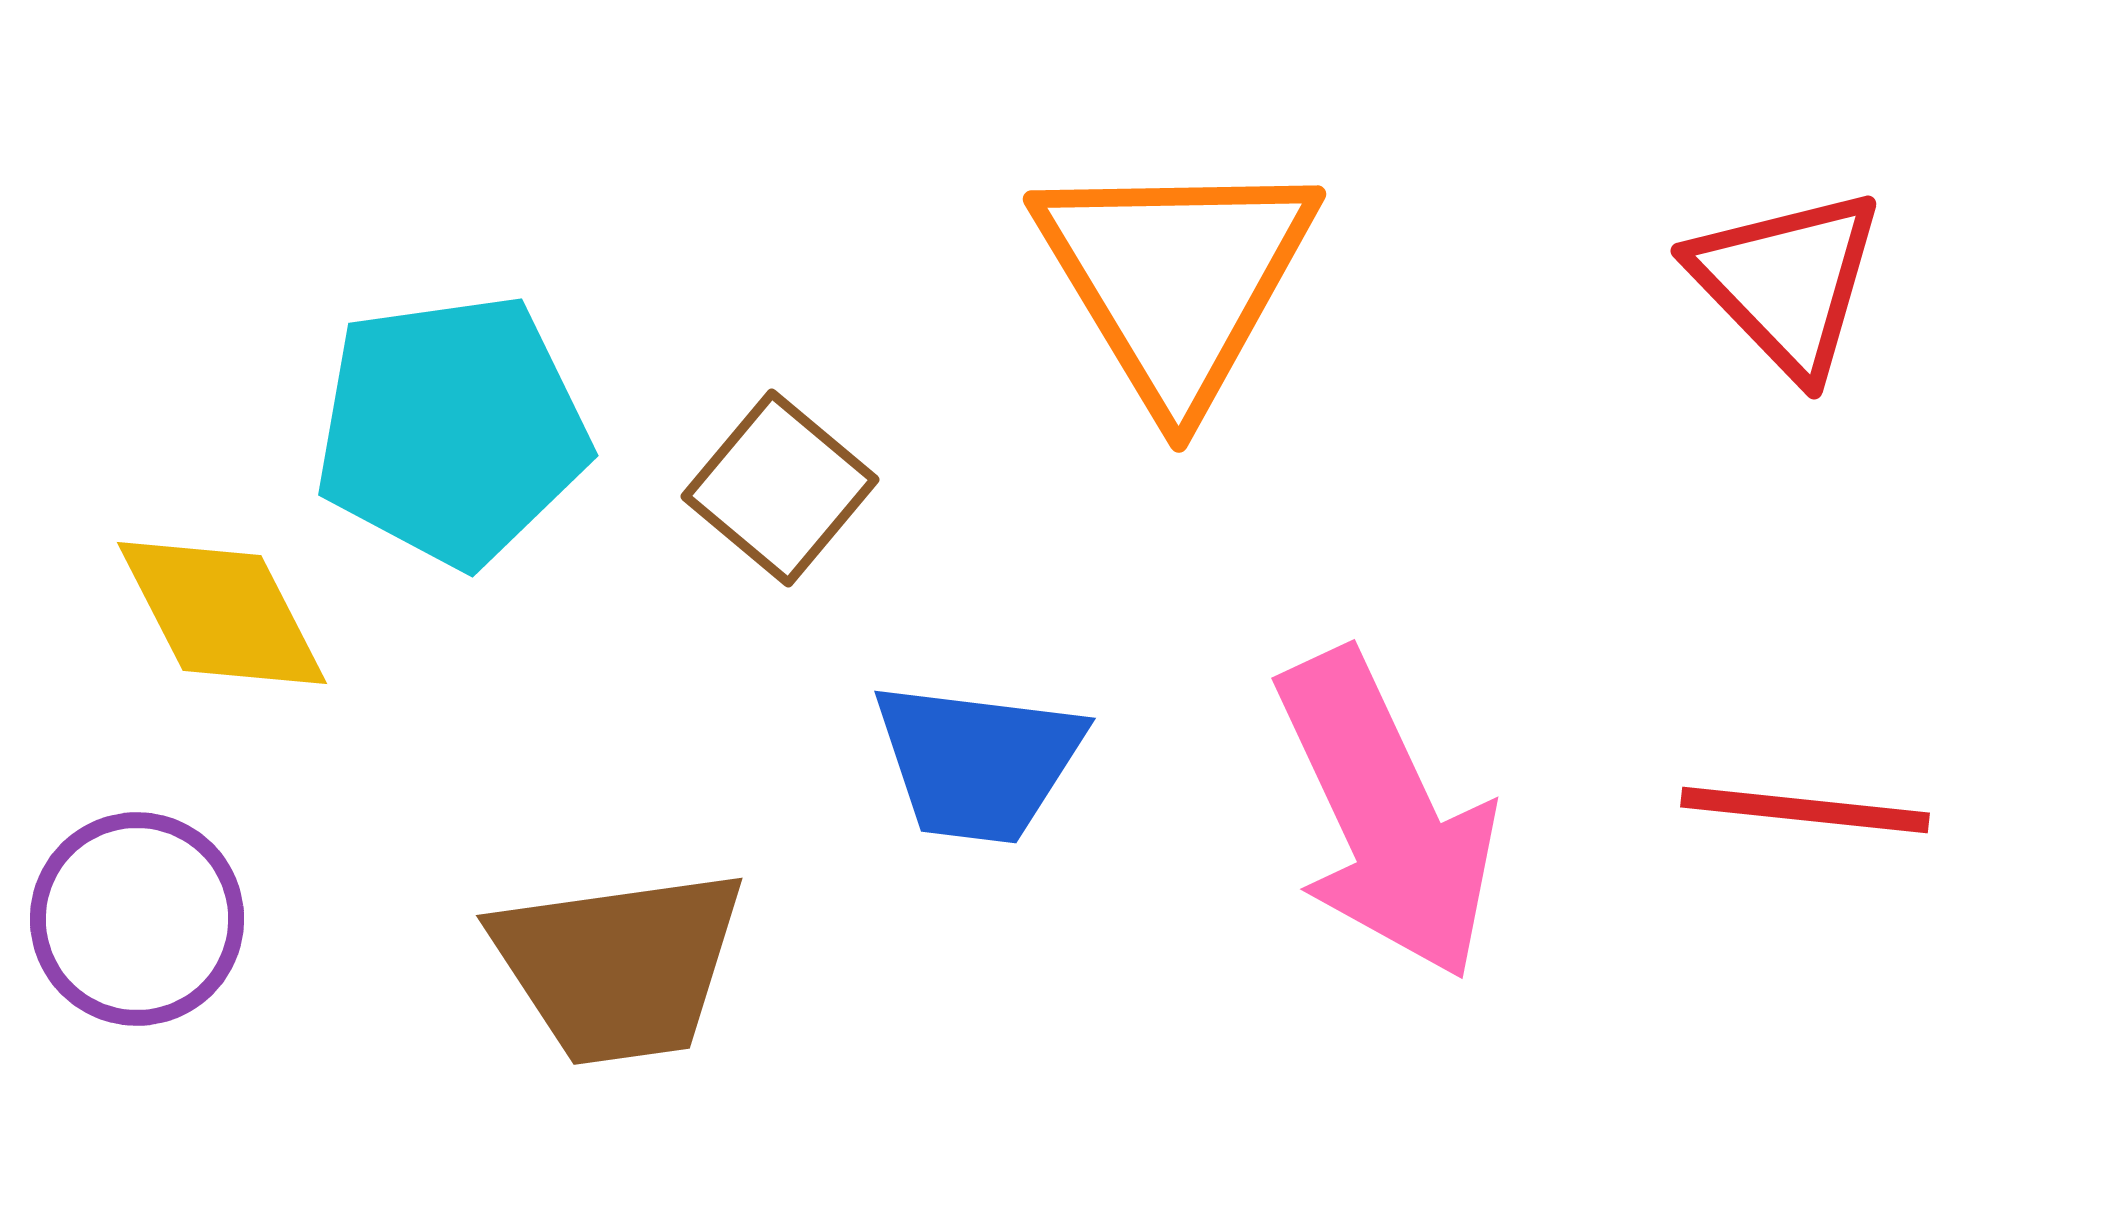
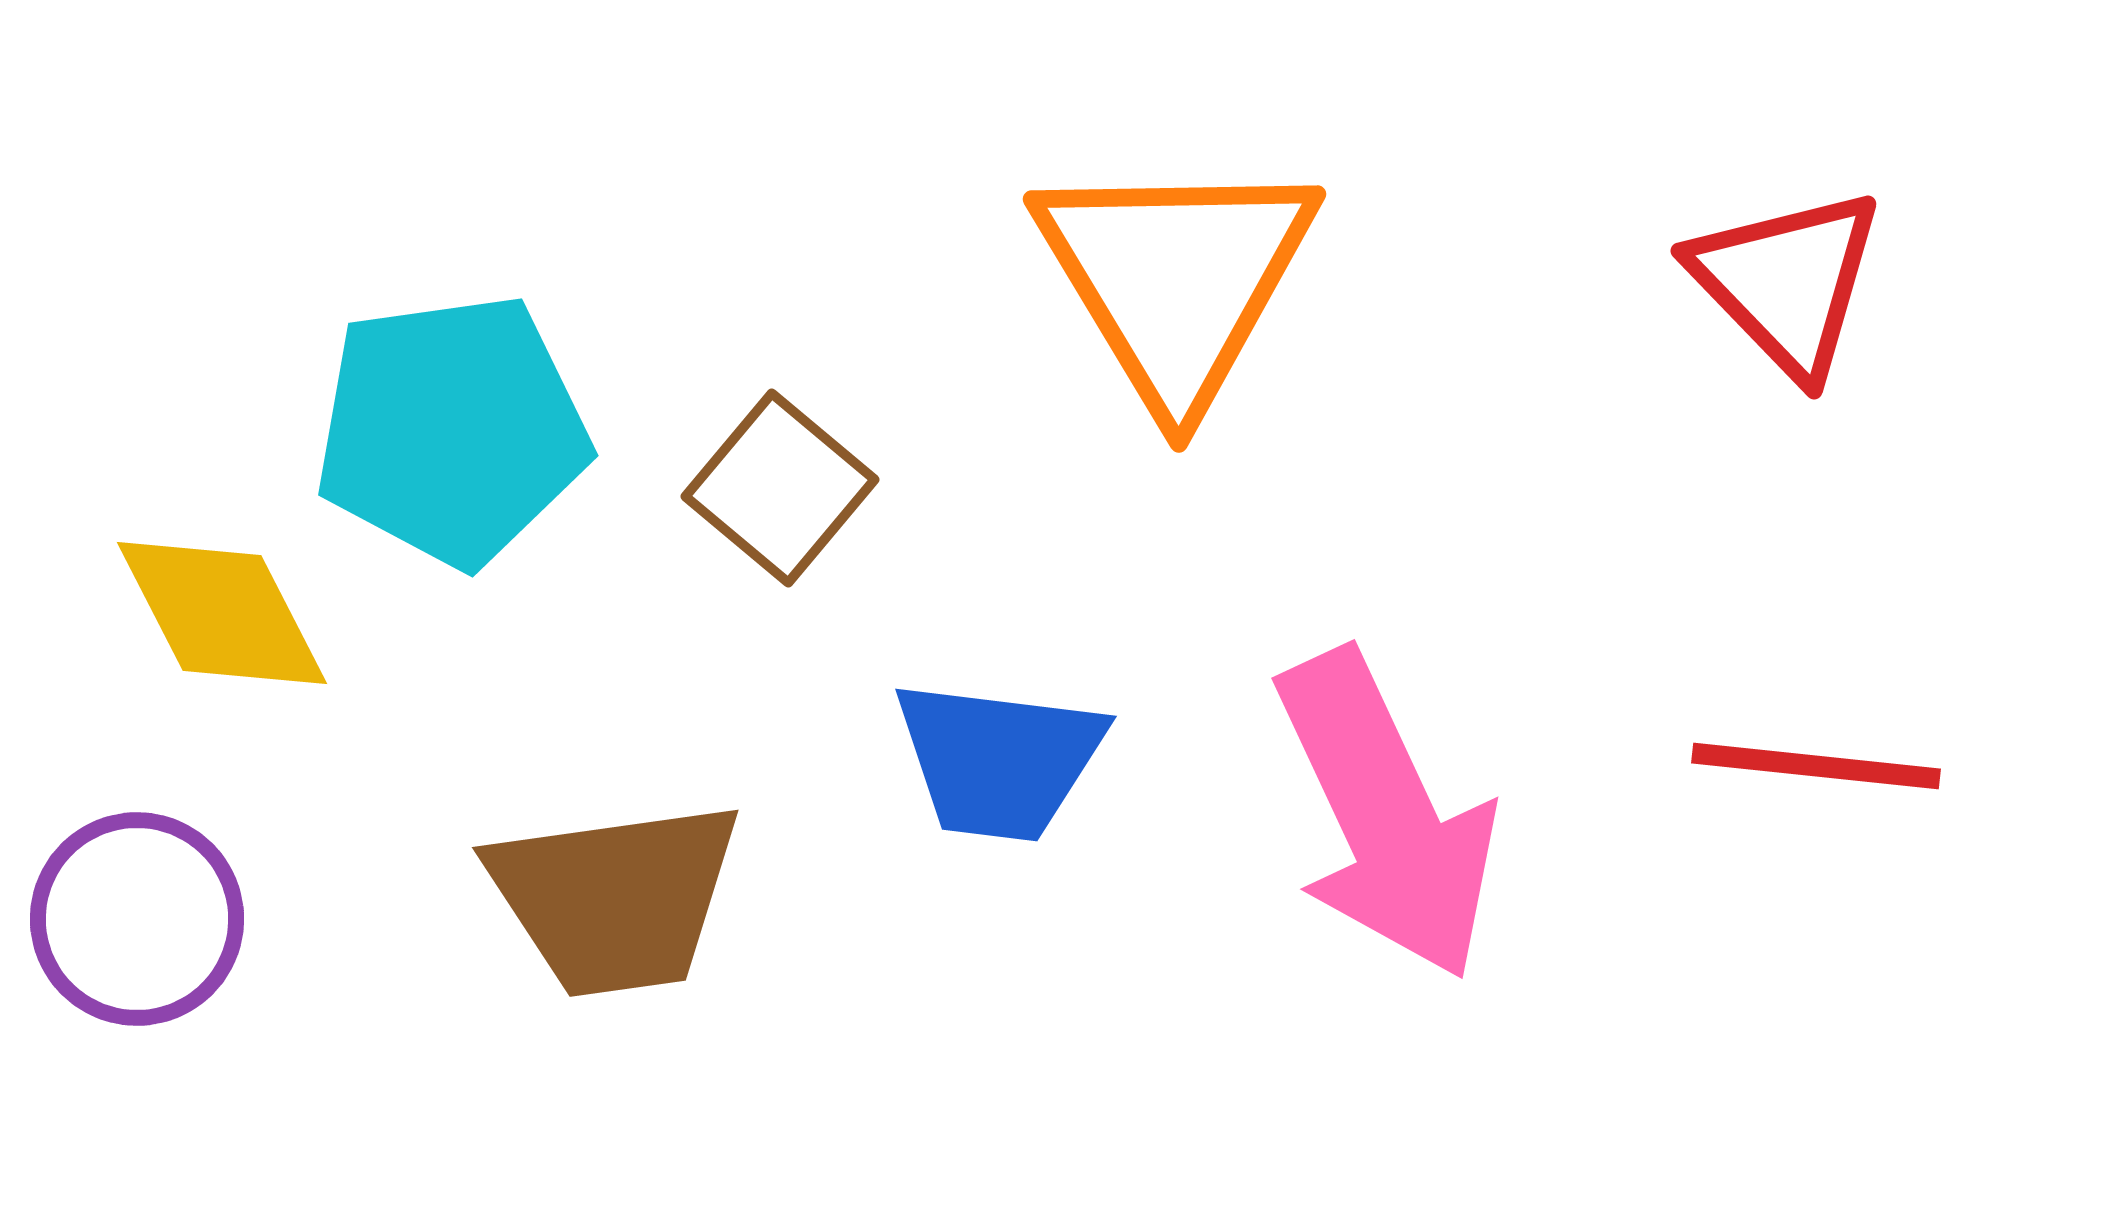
blue trapezoid: moved 21 px right, 2 px up
red line: moved 11 px right, 44 px up
brown trapezoid: moved 4 px left, 68 px up
